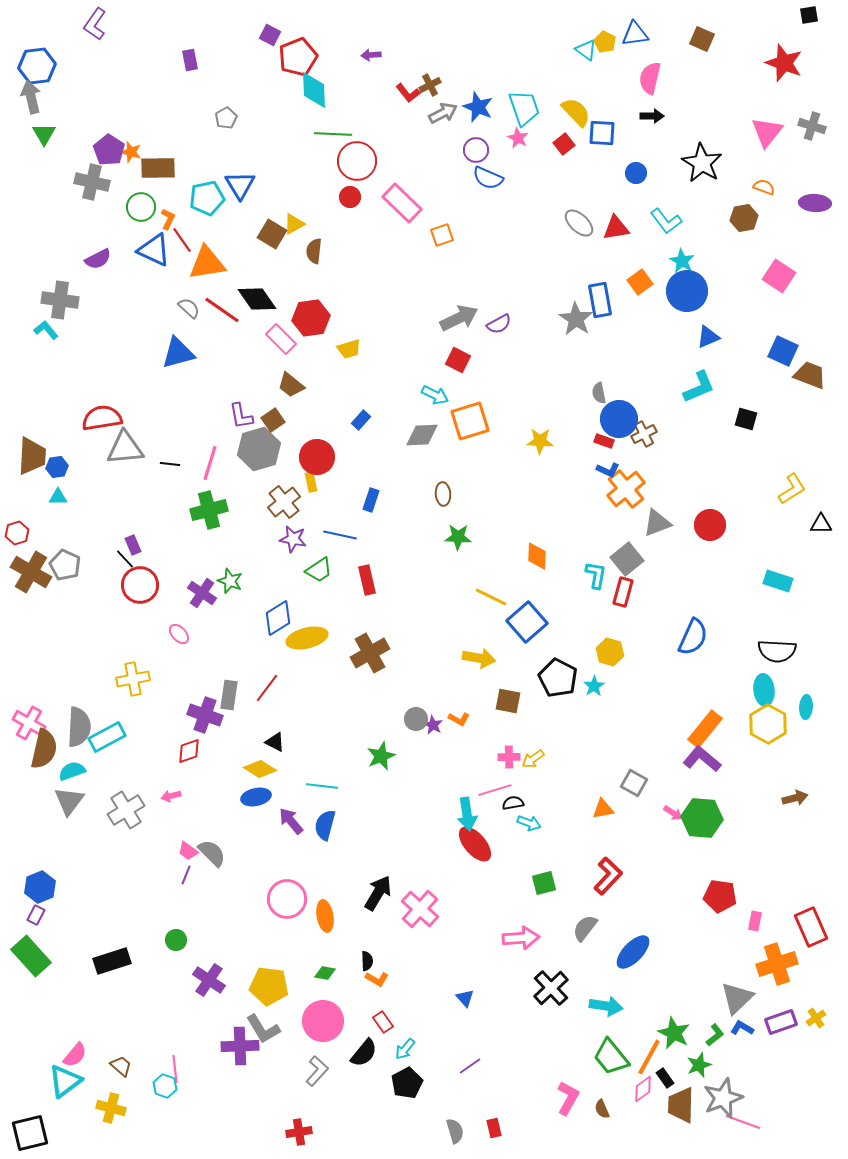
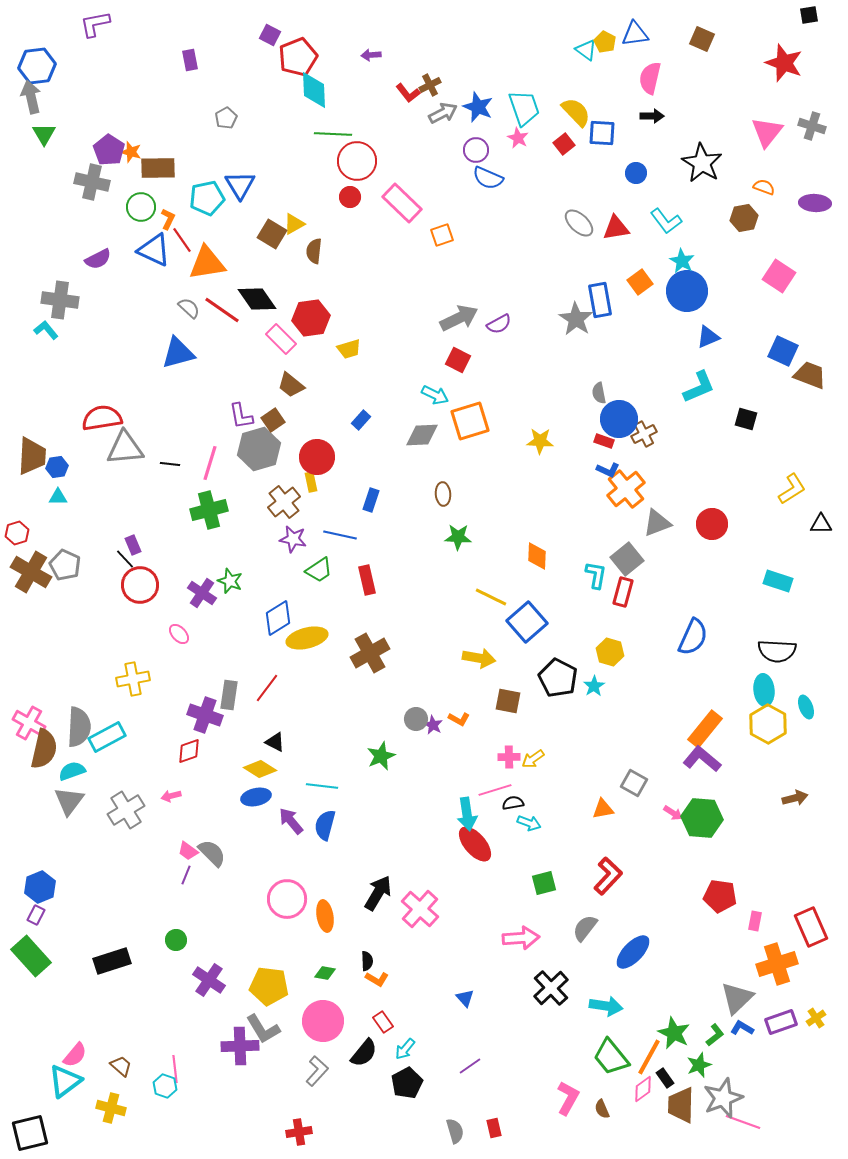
purple L-shape at (95, 24): rotated 44 degrees clockwise
red circle at (710, 525): moved 2 px right, 1 px up
cyan ellipse at (806, 707): rotated 25 degrees counterclockwise
